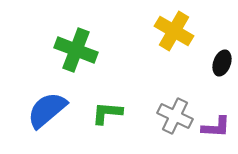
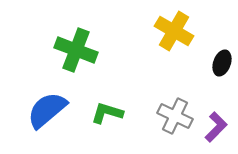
green L-shape: rotated 12 degrees clockwise
purple L-shape: rotated 48 degrees counterclockwise
